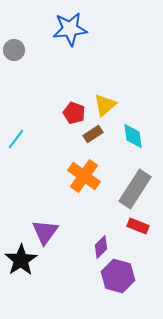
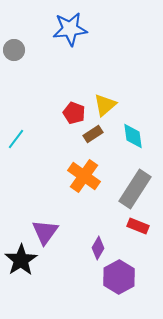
purple diamond: moved 3 px left, 1 px down; rotated 15 degrees counterclockwise
purple hexagon: moved 1 px right, 1 px down; rotated 16 degrees clockwise
